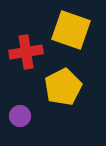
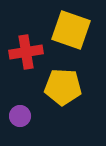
yellow pentagon: rotated 30 degrees clockwise
